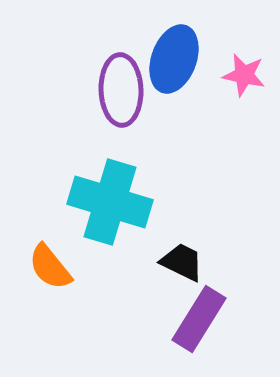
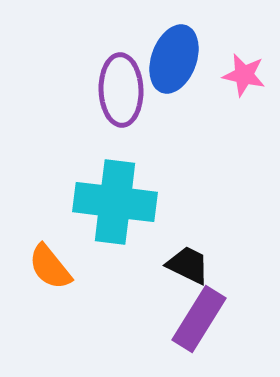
cyan cross: moved 5 px right; rotated 10 degrees counterclockwise
black trapezoid: moved 6 px right, 3 px down
